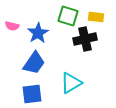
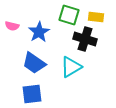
green square: moved 1 px right, 1 px up
blue star: moved 1 px right, 1 px up
black cross: rotated 30 degrees clockwise
blue trapezoid: rotated 90 degrees clockwise
cyan triangle: moved 16 px up
